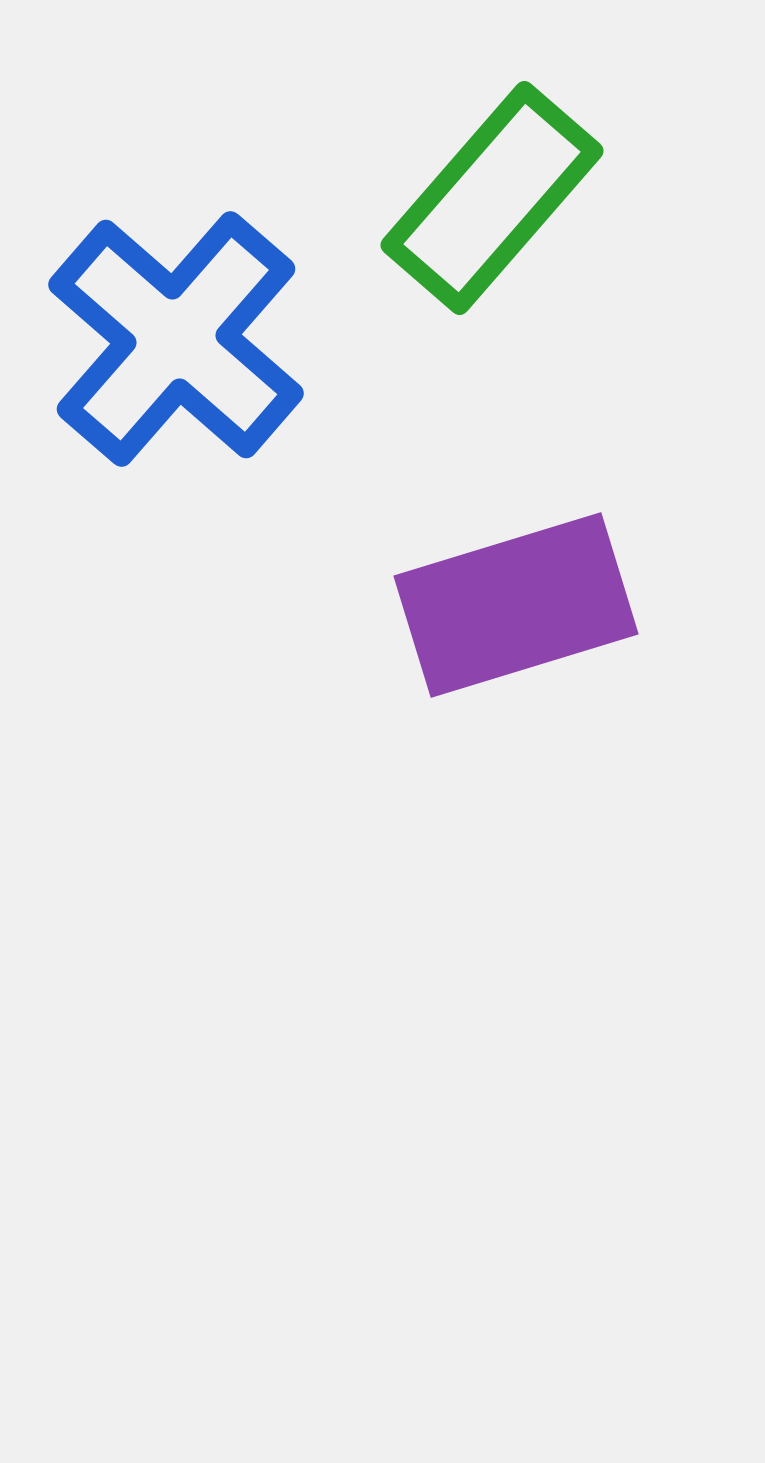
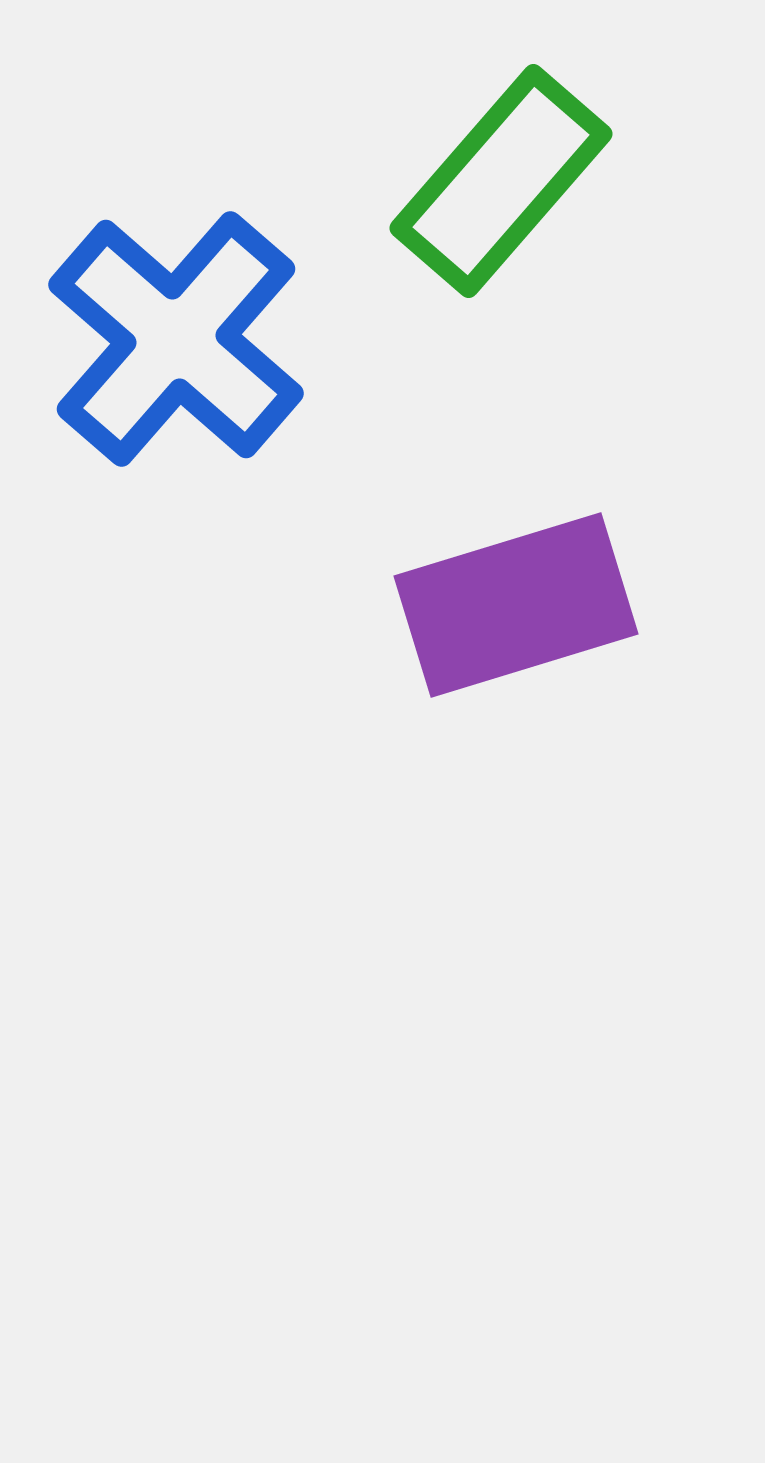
green rectangle: moved 9 px right, 17 px up
